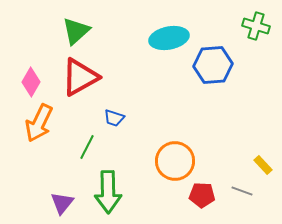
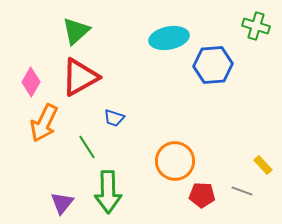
orange arrow: moved 5 px right
green line: rotated 60 degrees counterclockwise
